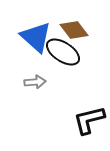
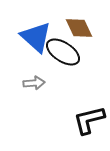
brown diamond: moved 5 px right, 2 px up; rotated 12 degrees clockwise
gray arrow: moved 1 px left, 1 px down
